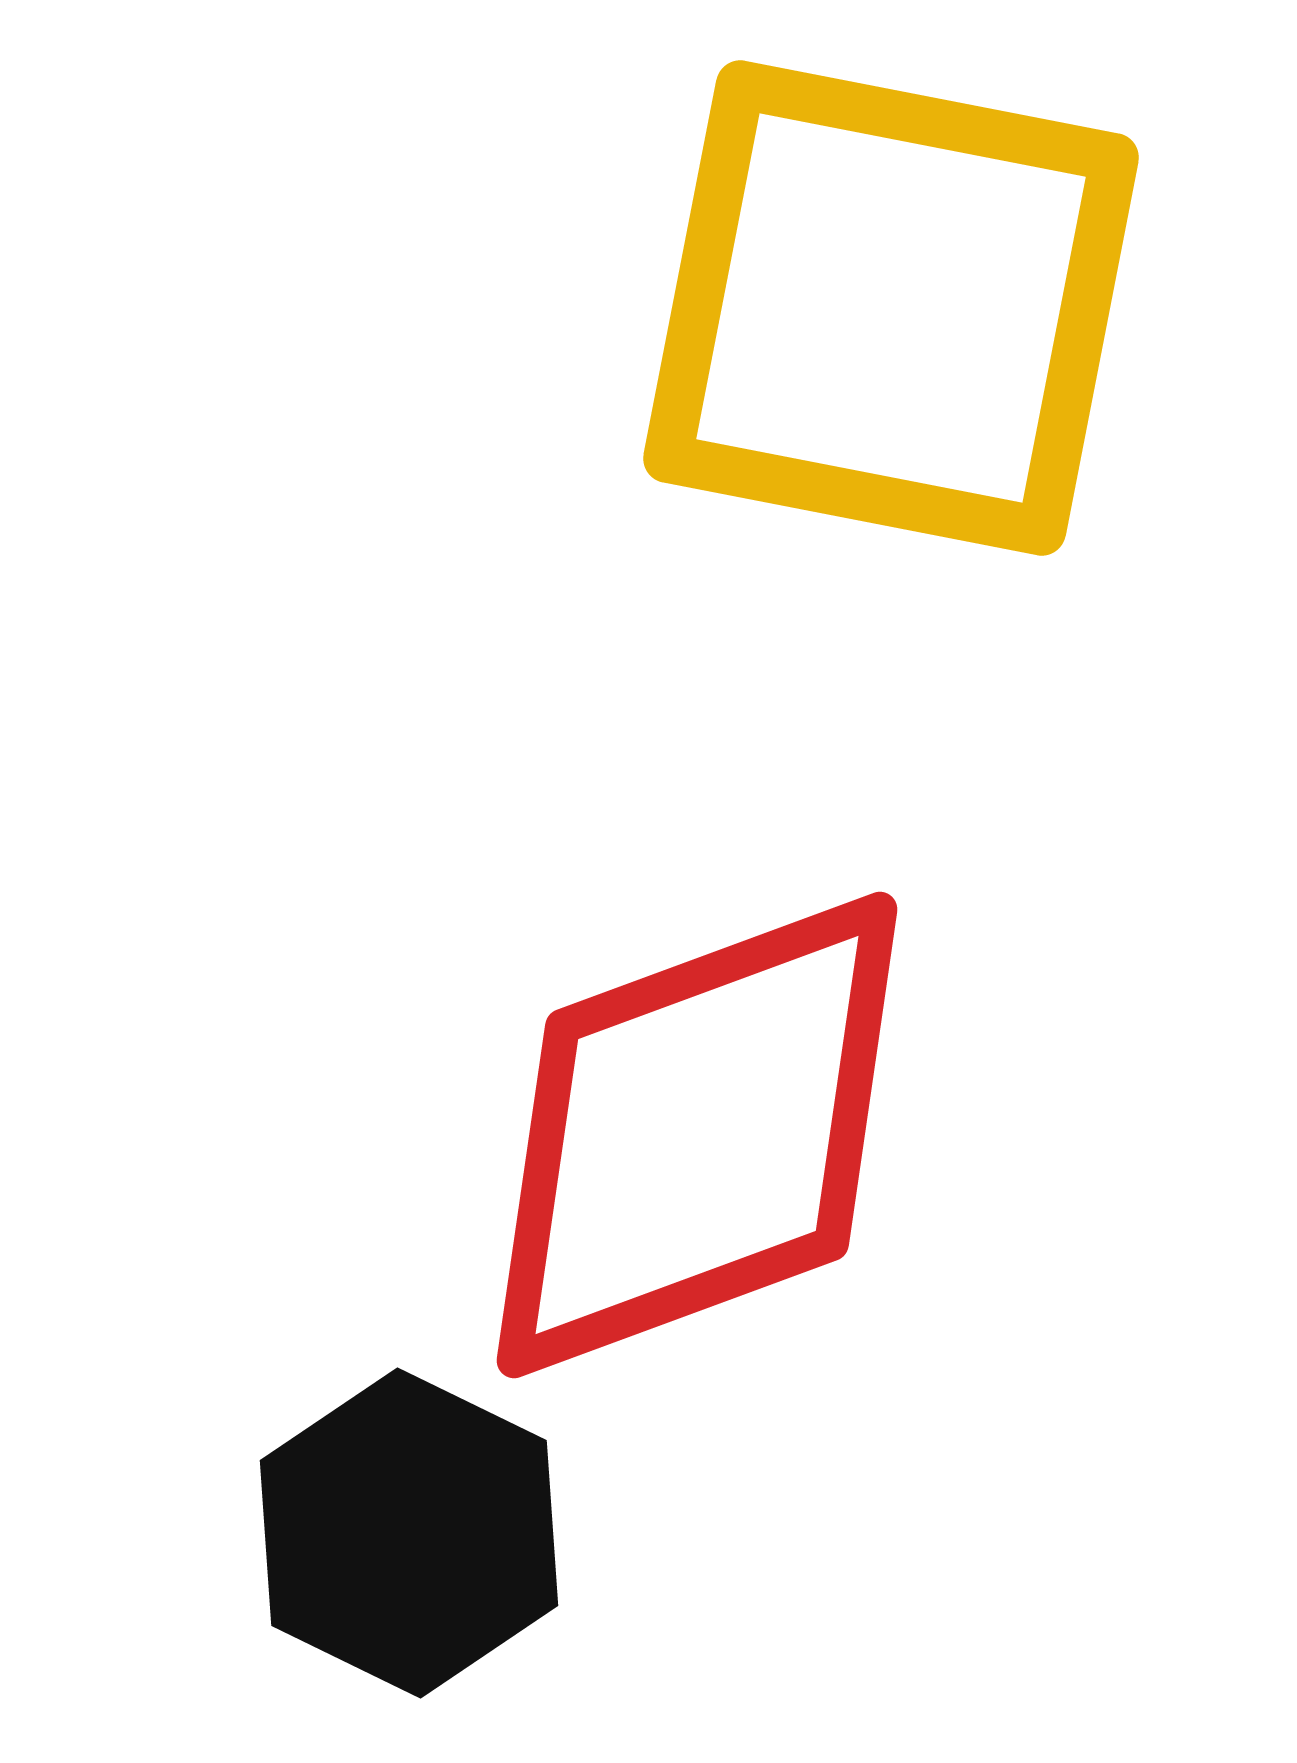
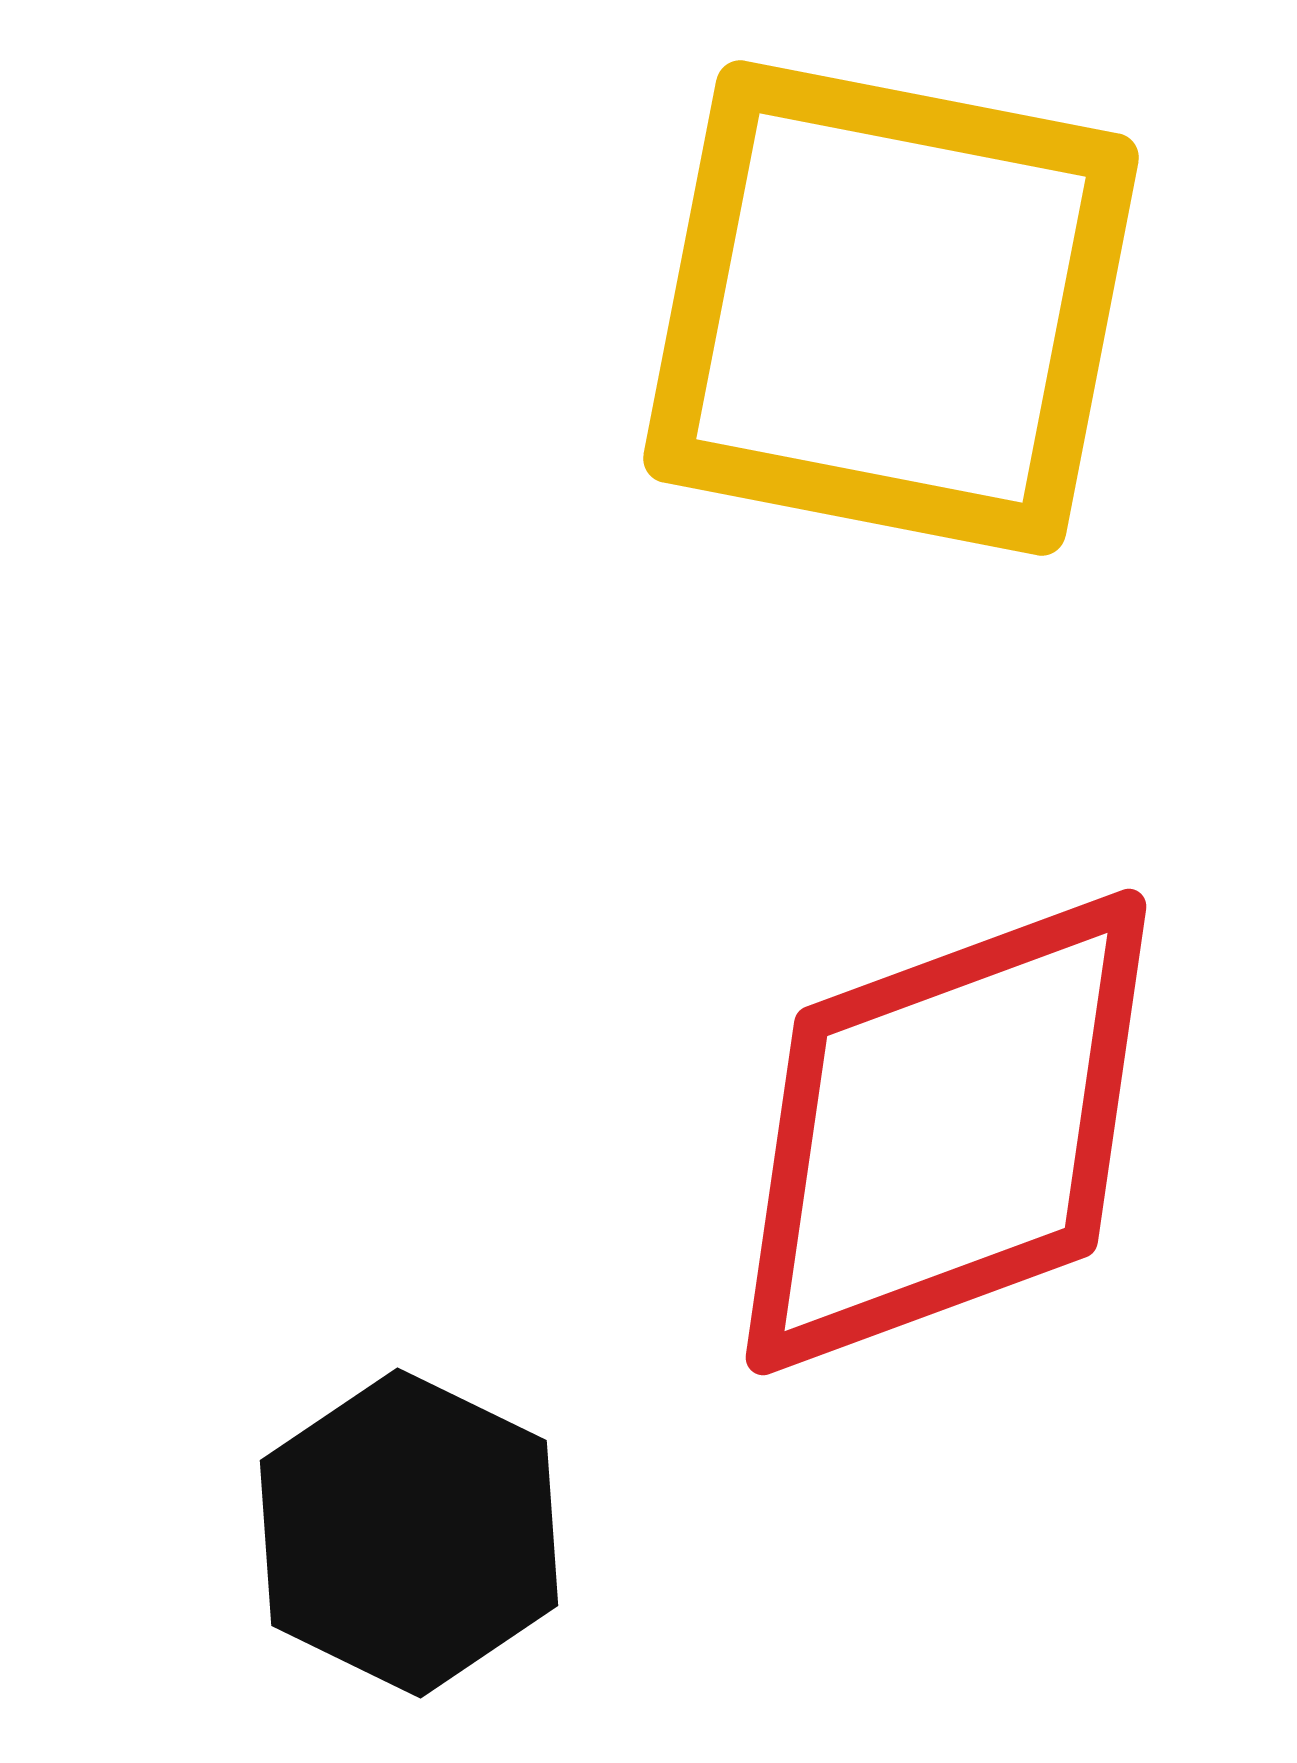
red diamond: moved 249 px right, 3 px up
